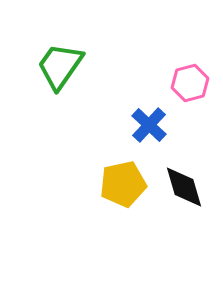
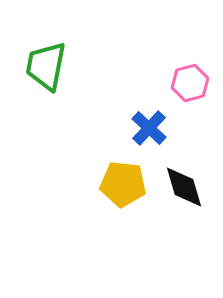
green trapezoid: moved 14 px left; rotated 24 degrees counterclockwise
blue cross: moved 3 px down
yellow pentagon: rotated 18 degrees clockwise
